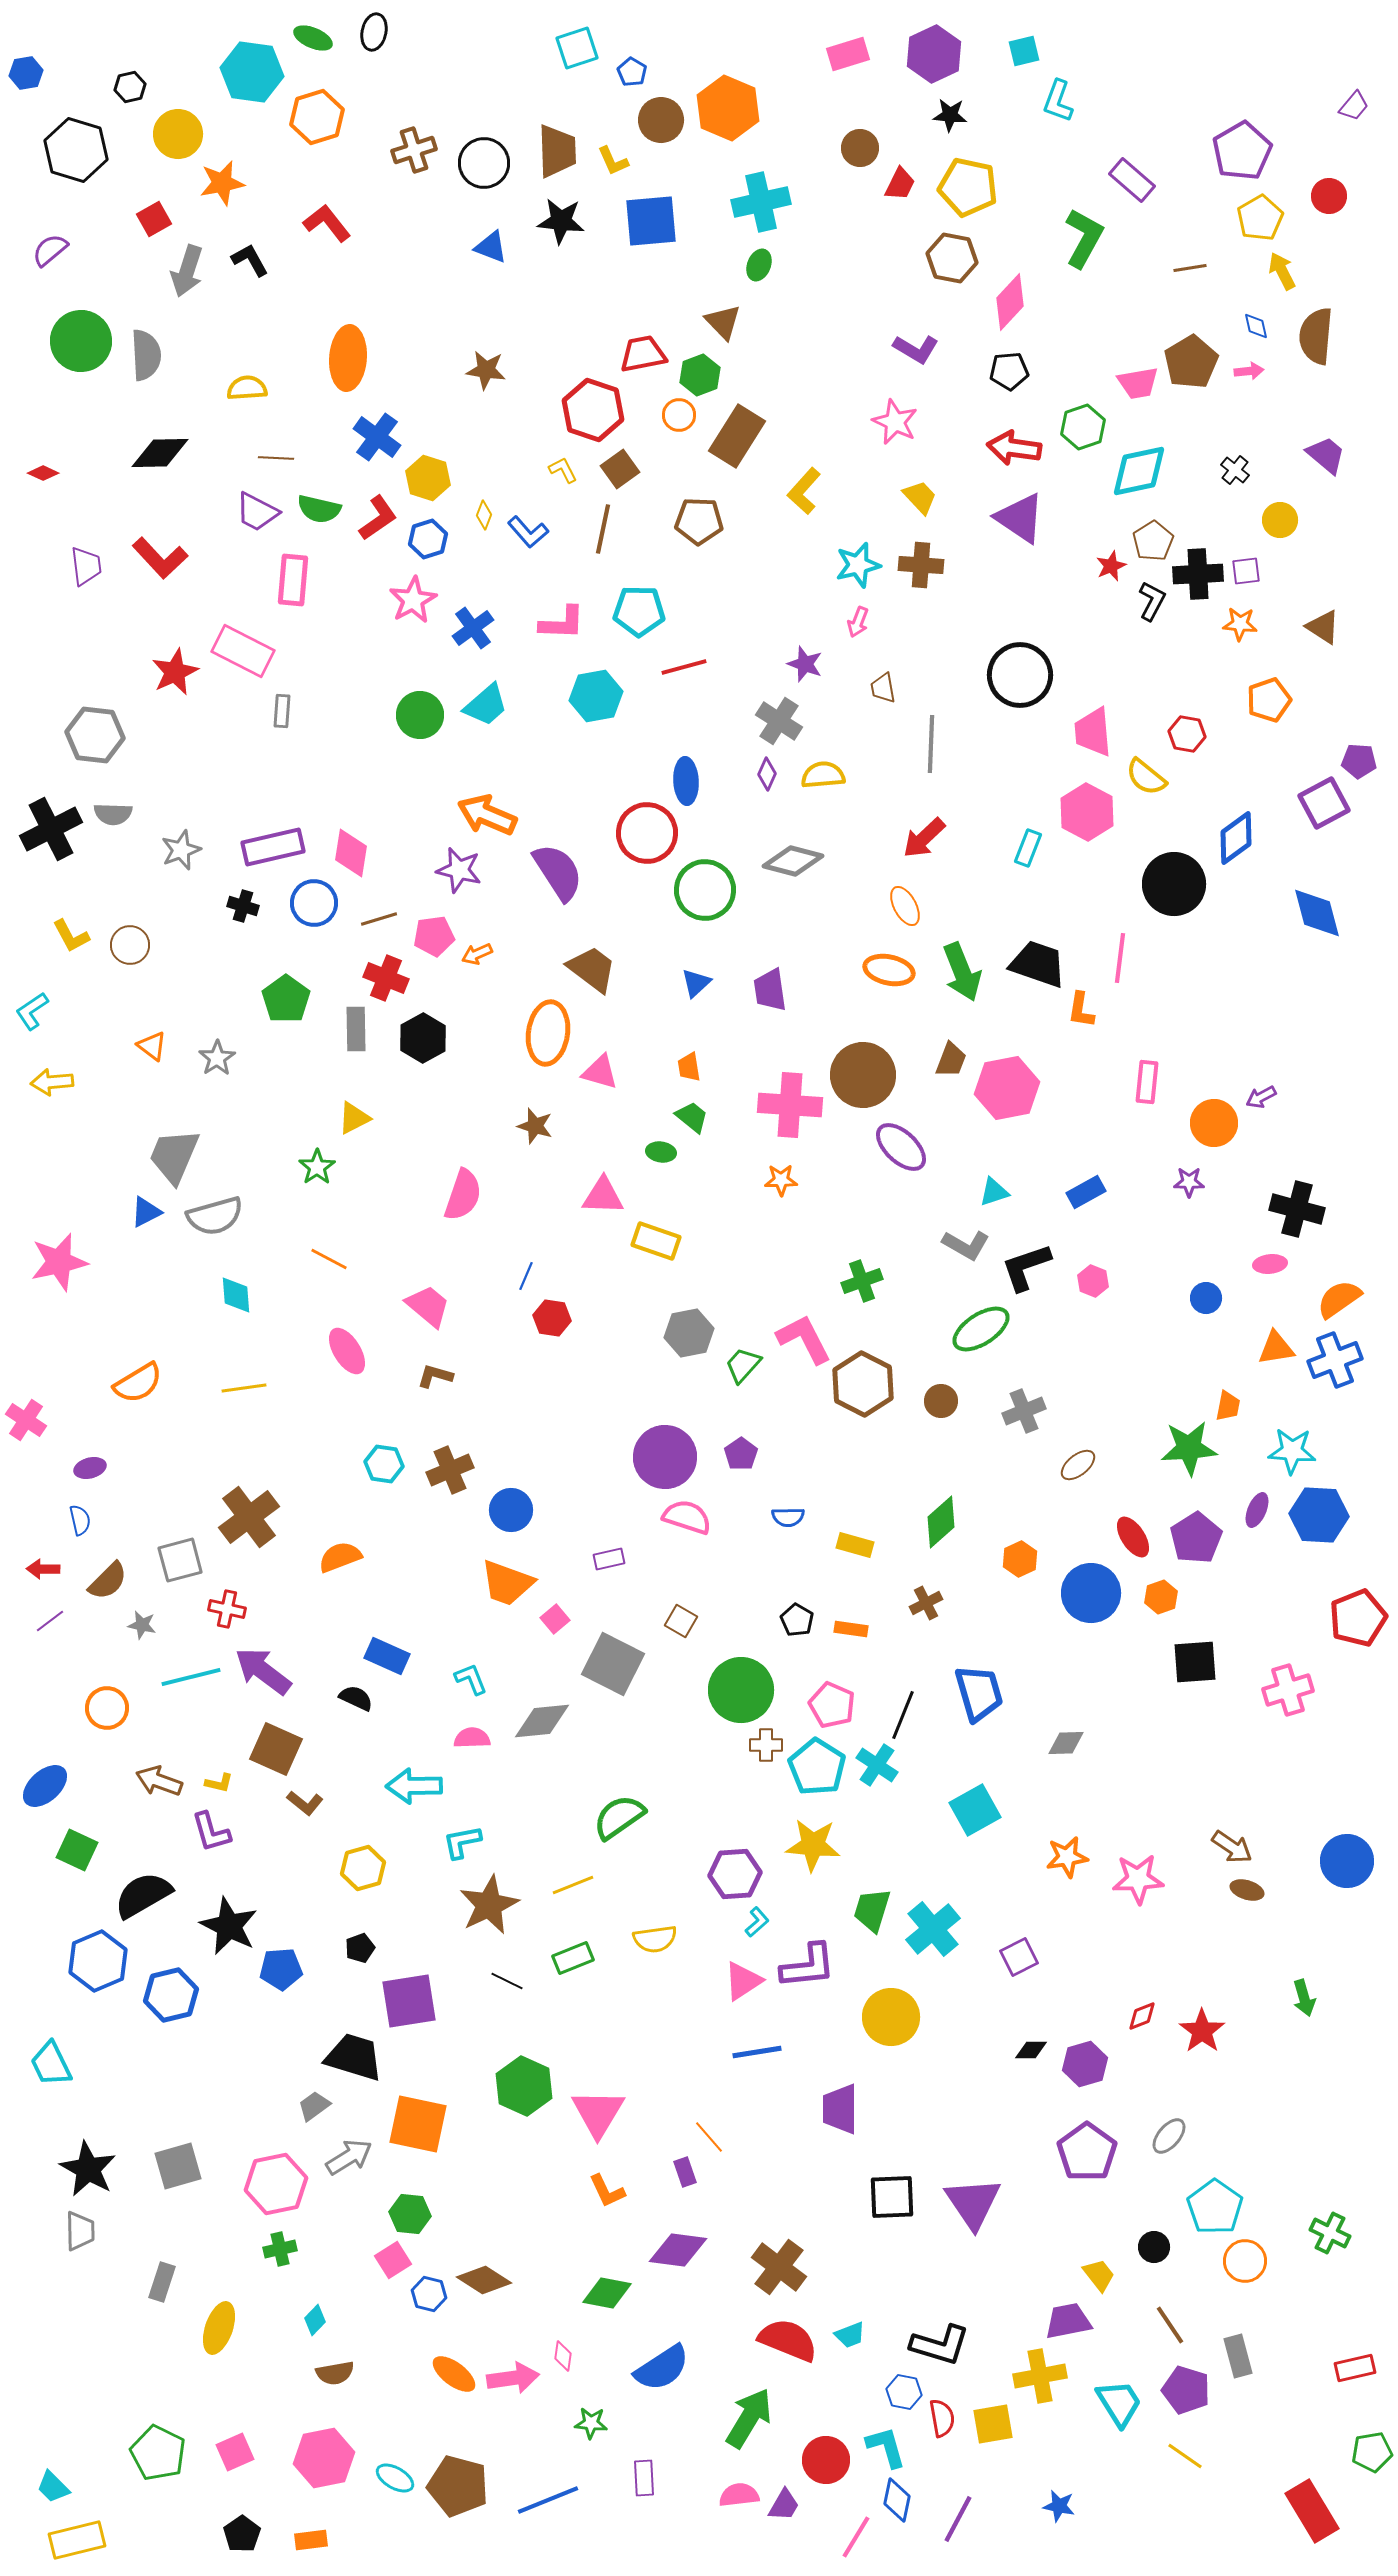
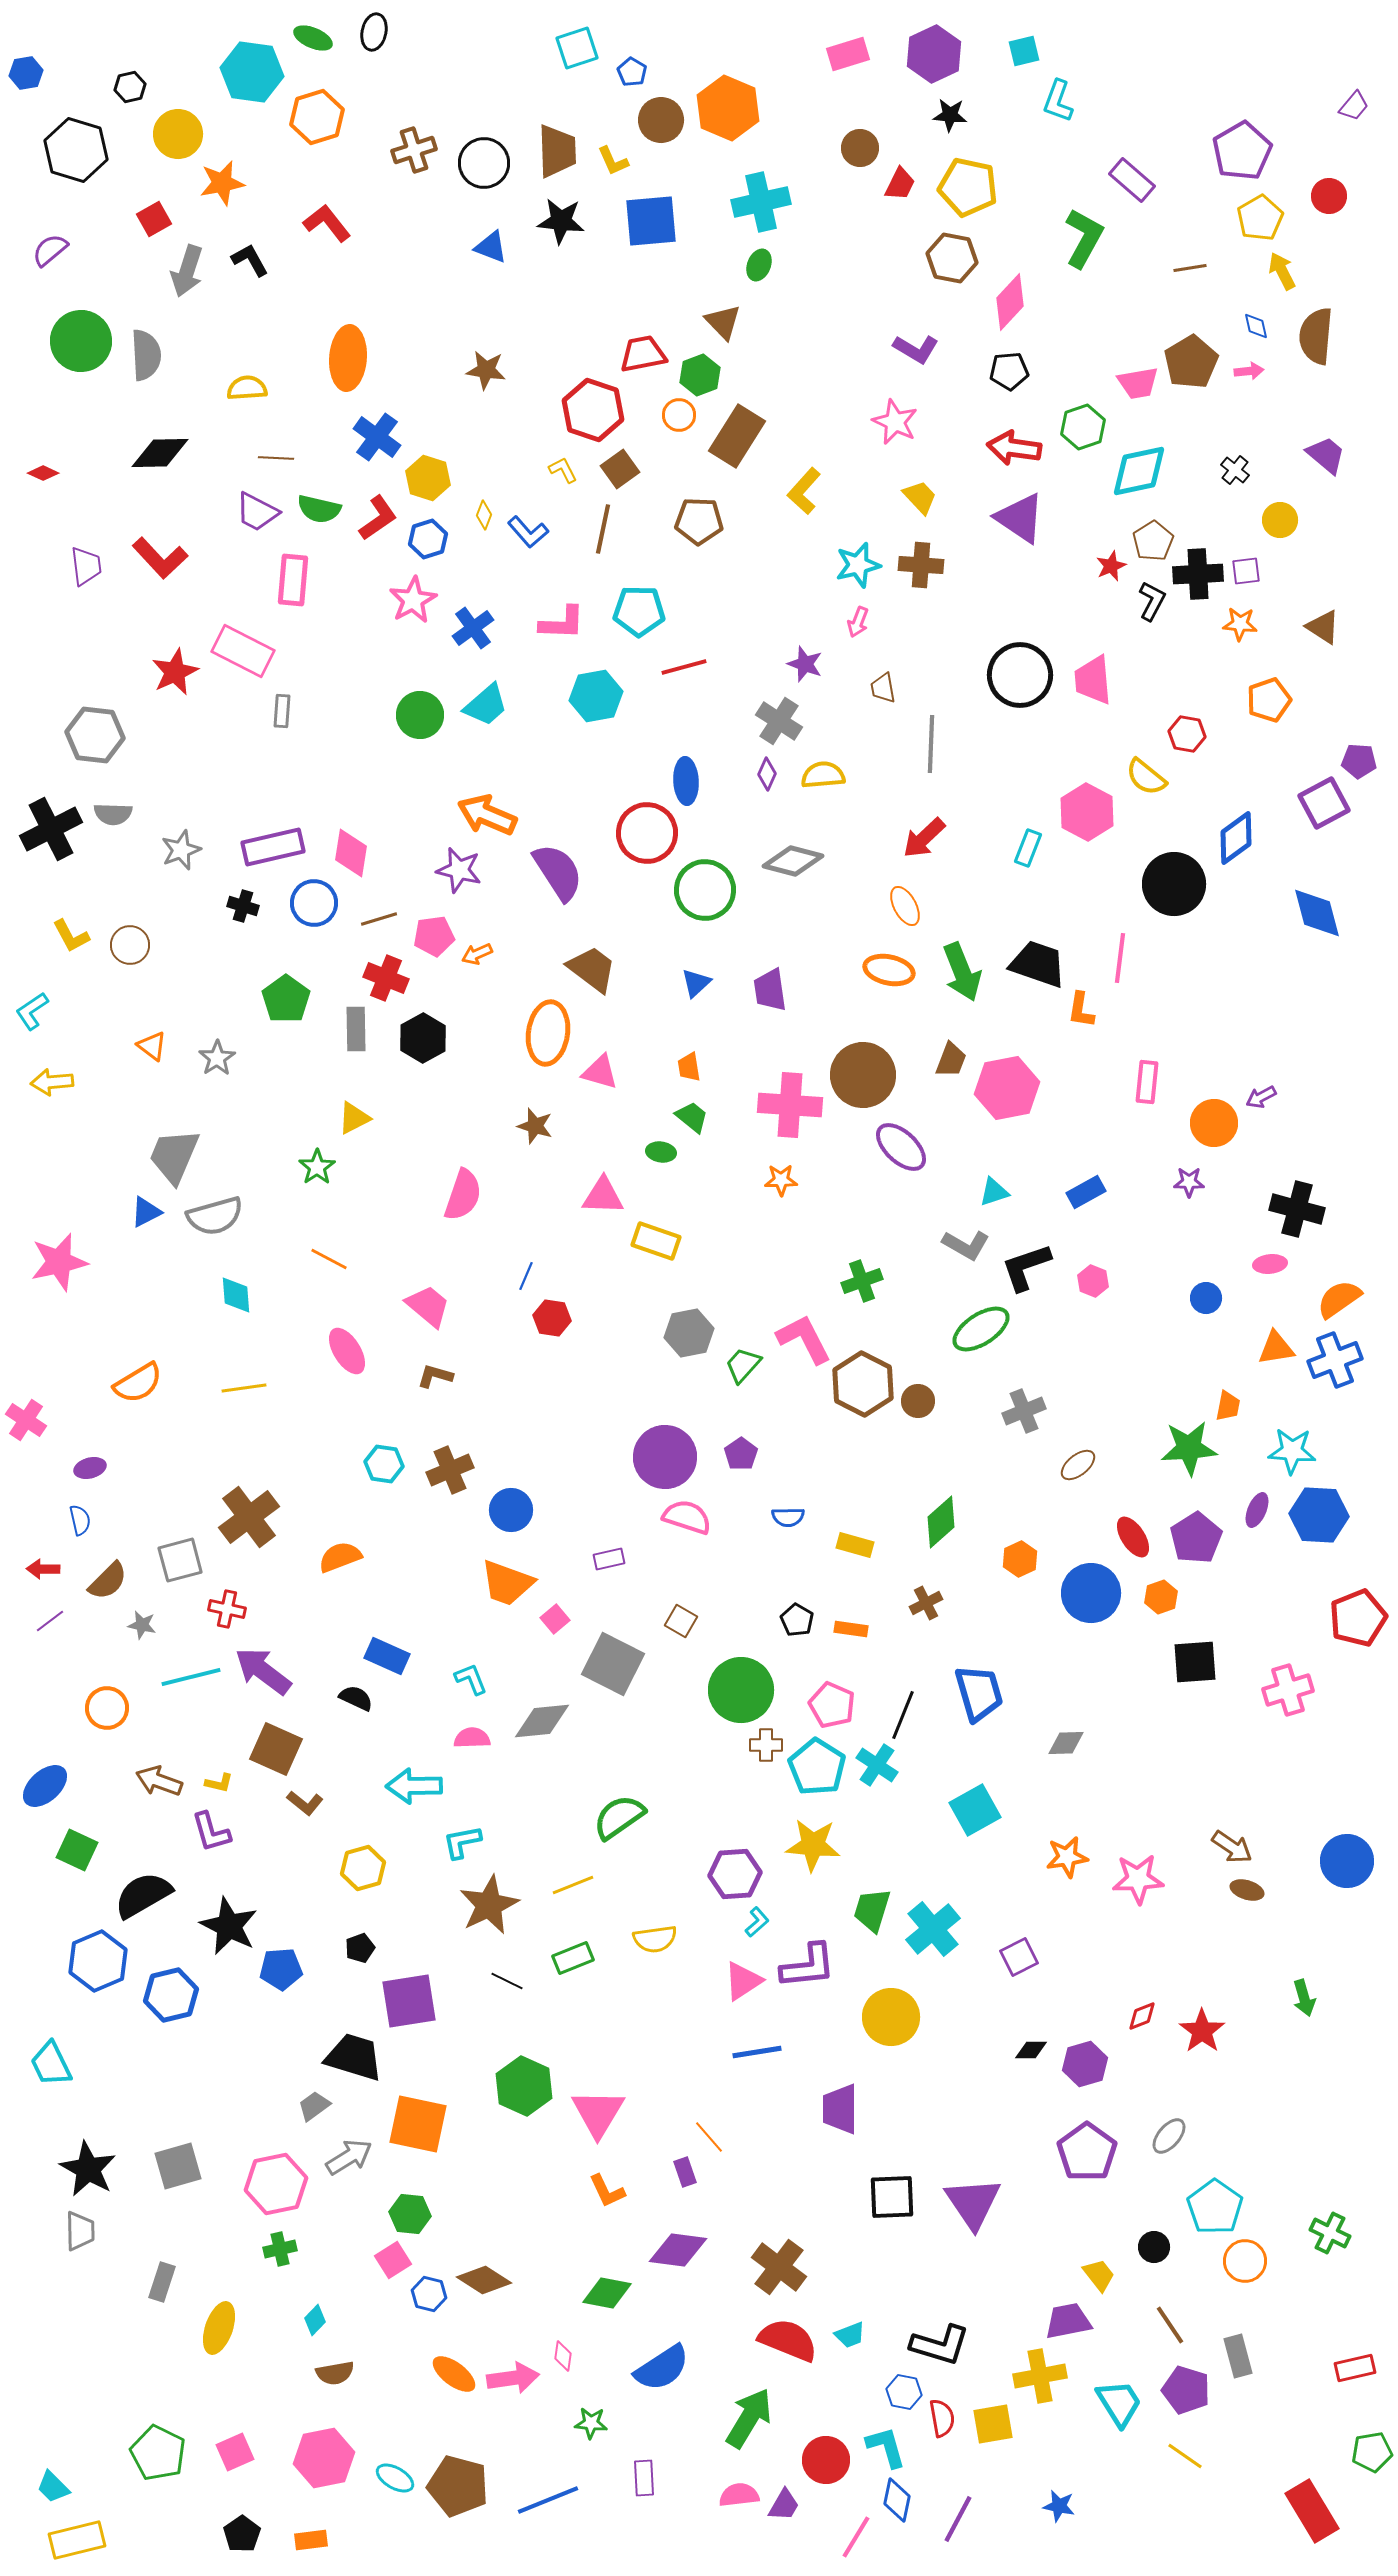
pink trapezoid at (1093, 732): moved 52 px up
brown circle at (941, 1401): moved 23 px left
